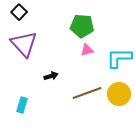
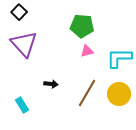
pink triangle: moved 1 px down
black arrow: moved 8 px down; rotated 24 degrees clockwise
brown line: rotated 40 degrees counterclockwise
cyan rectangle: rotated 49 degrees counterclockwise
